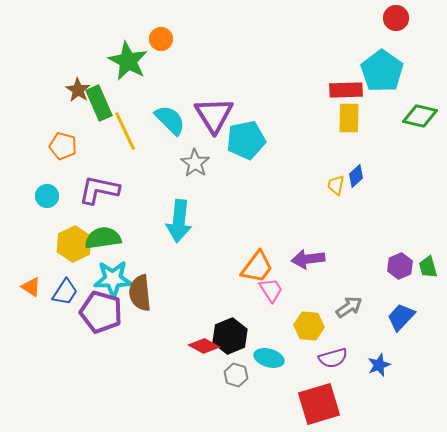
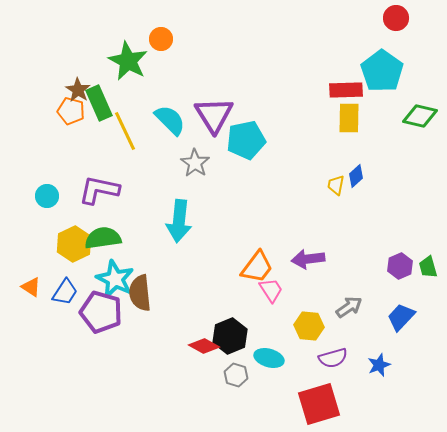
orange pentagon at (63, 146): moved 8 px right, 35 px up
cyan star at (113, 279): moved 2 px right; rotated 27 degrees clockwise
